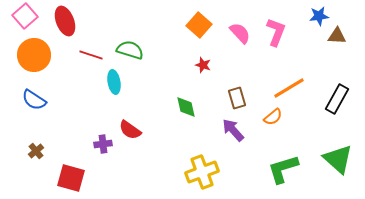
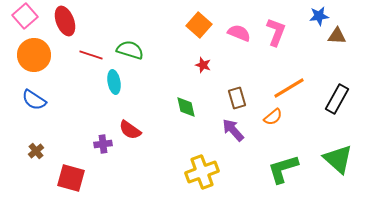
pink semicircle: moved 1 px left; rotated 25 degrees counterclockwise
